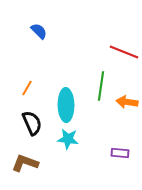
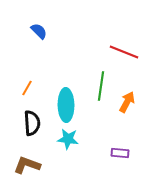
orange arrow: rotated 110 degrees clockwise
black semicircle: rotated 20 degrees clockwise
brown L-shape: moved 2 px right, 2 px down
